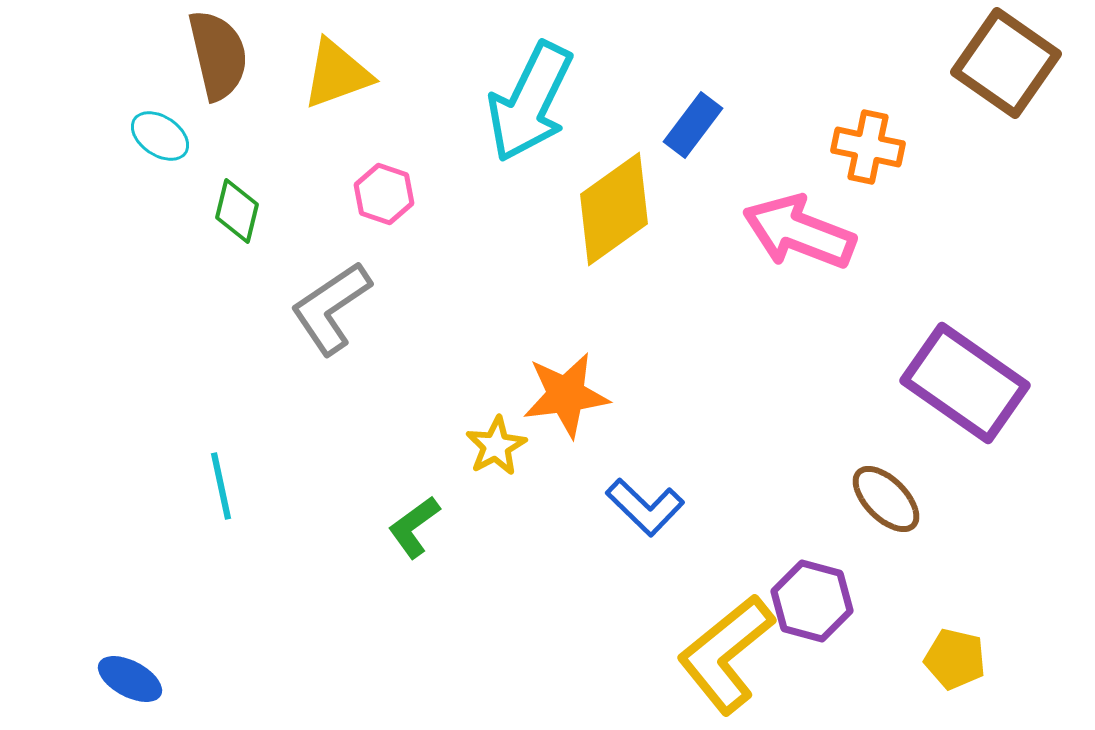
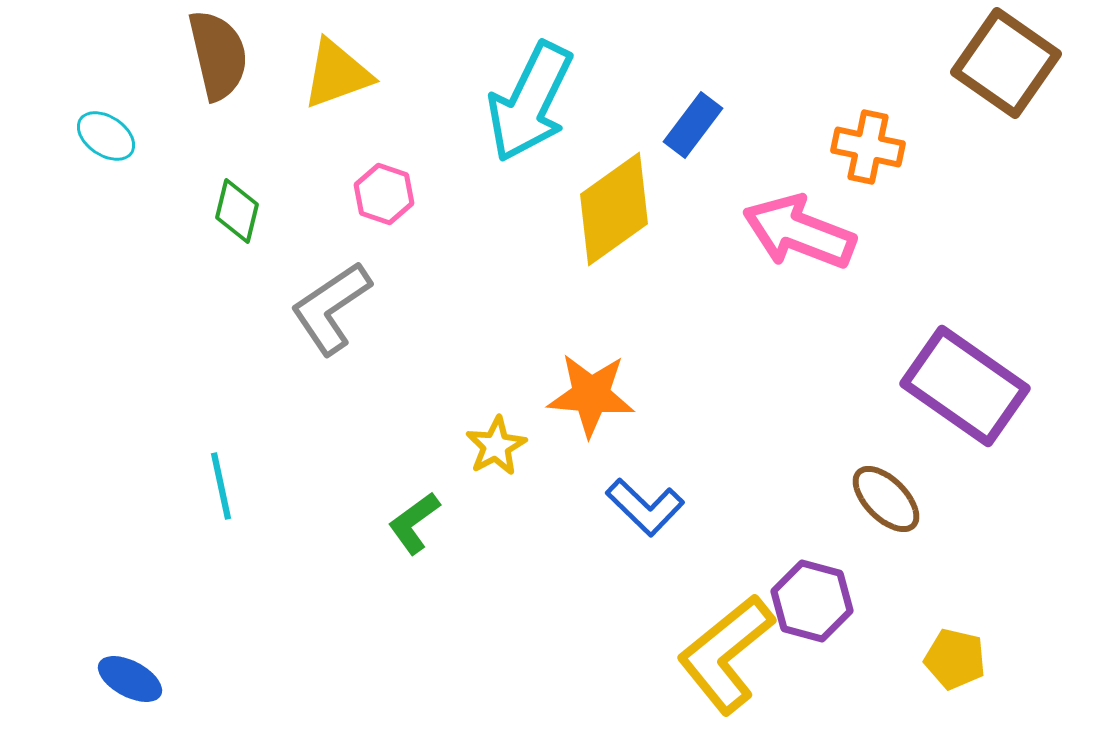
cyan ellipse: moved 54 px left
purple rectangle: moved 3 px down
orange star: moved 25 px right; rotated 12 degrees clockwise
green L-shape: moved 4 px up
